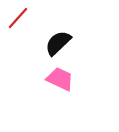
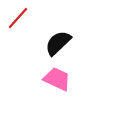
pink trapezoid: moved 3 px left
